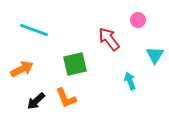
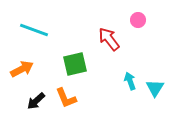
cyan triangle: moved 33 px down
